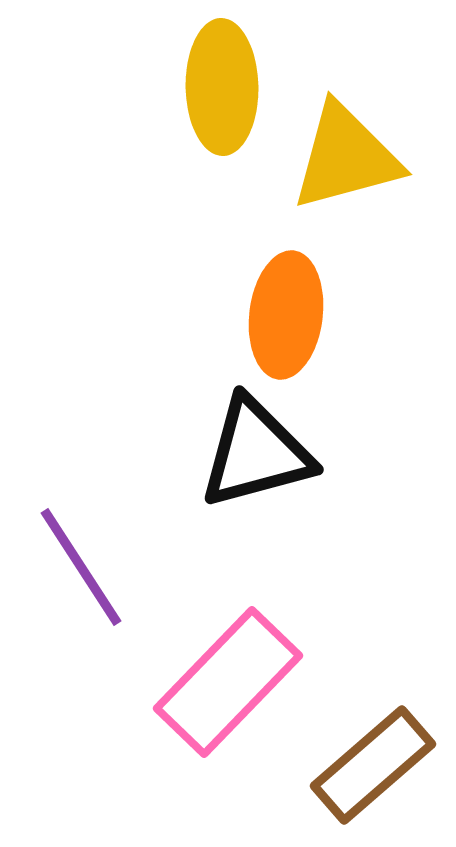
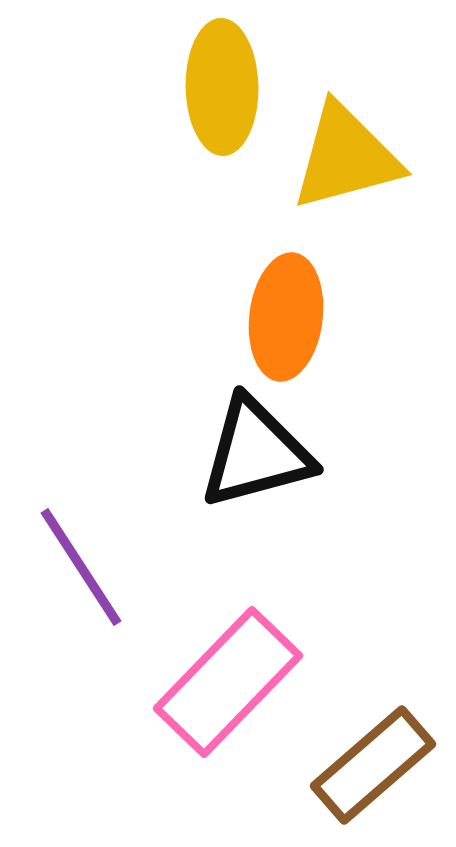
orange ellipse: moved 2 px down
